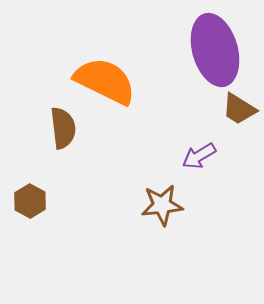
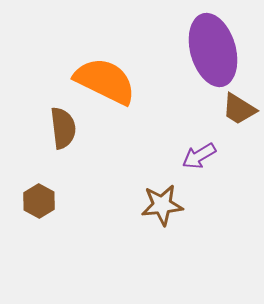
purple ellipse: moved 2 px left
brown hexagon: moved 9 px right
